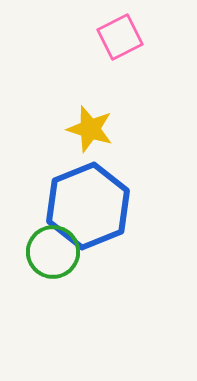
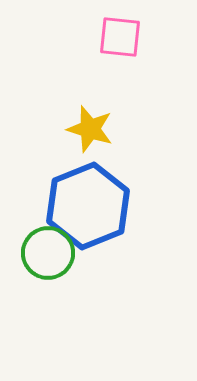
pink square: rotated 33 degrees clockwise
green circle: moved 5 px left, 1 px down
